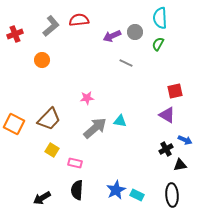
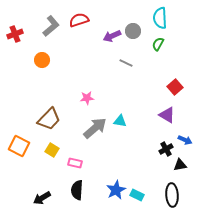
red semicircle: rotated 12 degrees counterclockwise
gray circle: moved 2 px left, 1 px up
red square: moved 4 px up; rotated 28 degrees counterclockwise
orange square: moved 5 px right, 22 px down
